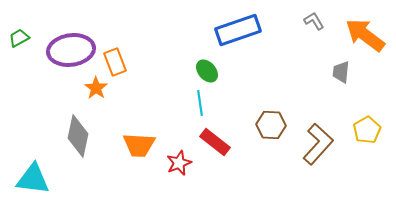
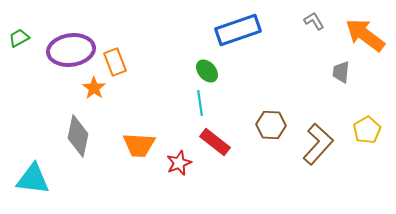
orange star: moved 2 px left
